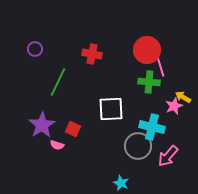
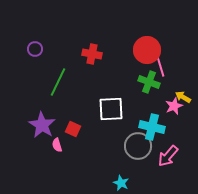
green cross: rotated 15 degrees clockwise
purple star: rotated 8 degrees counterclockwise
pink semicircle: rotated 56 degrees clockwise
